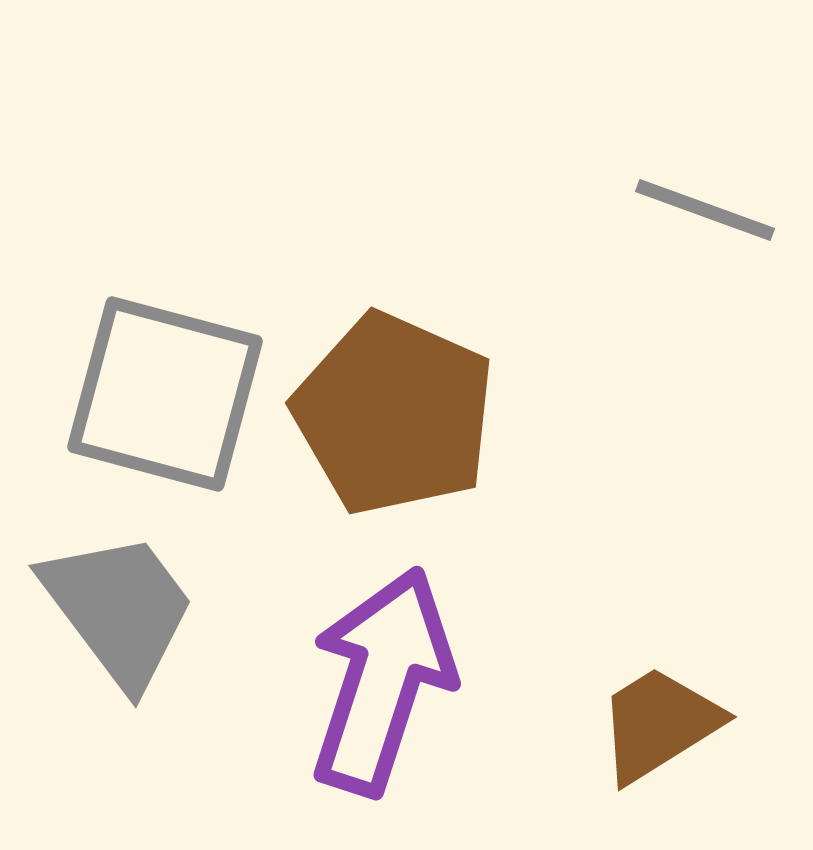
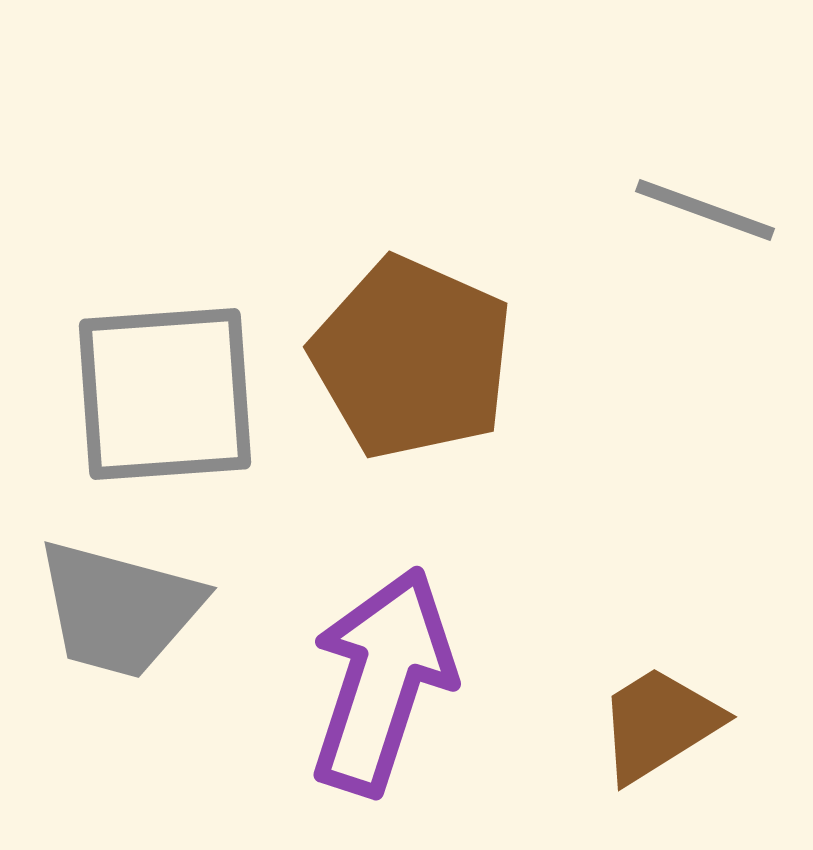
gray square: rotated 19 degrees counterclockwise
brown pentagon: moved 18 px right, 56 px up
gray trapezoid: rotated 142 degrees clockwise
